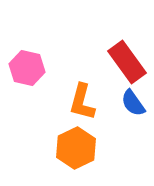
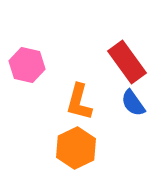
pink hexagon: moved 3 px up
orange L-shape: moved 3 px left
